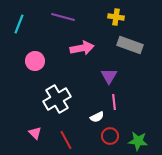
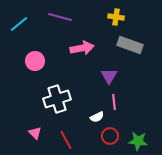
purple line: moved 3 px left
cyan line: rotated 30 degrees clockwise
white cross: rotated 12 degrees clockwise
